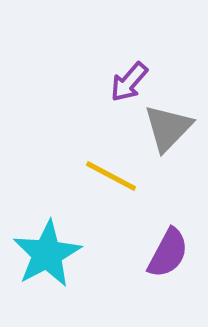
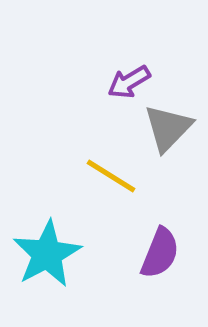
purple arrow: rotated 18 degrees clockwise
yellow line: rotated 4 degrees clockwise
purple semicircle: moved 8 px left; rotated 6 degrees counterclockwise
